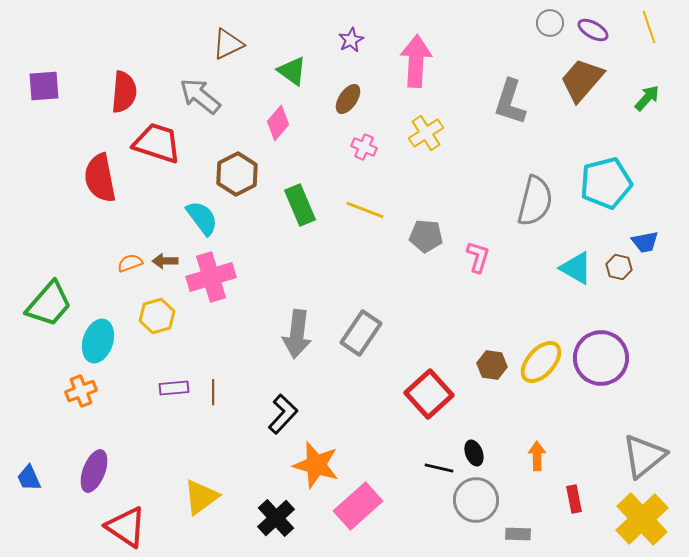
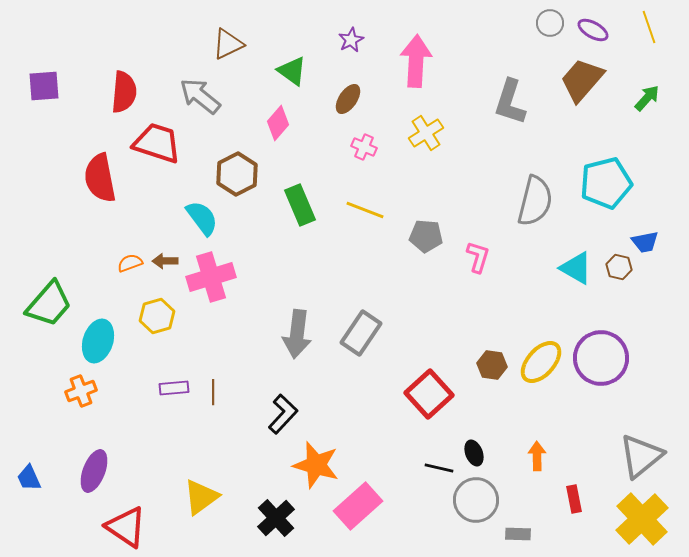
gray triangle at (644, 456): moved 3 px left
